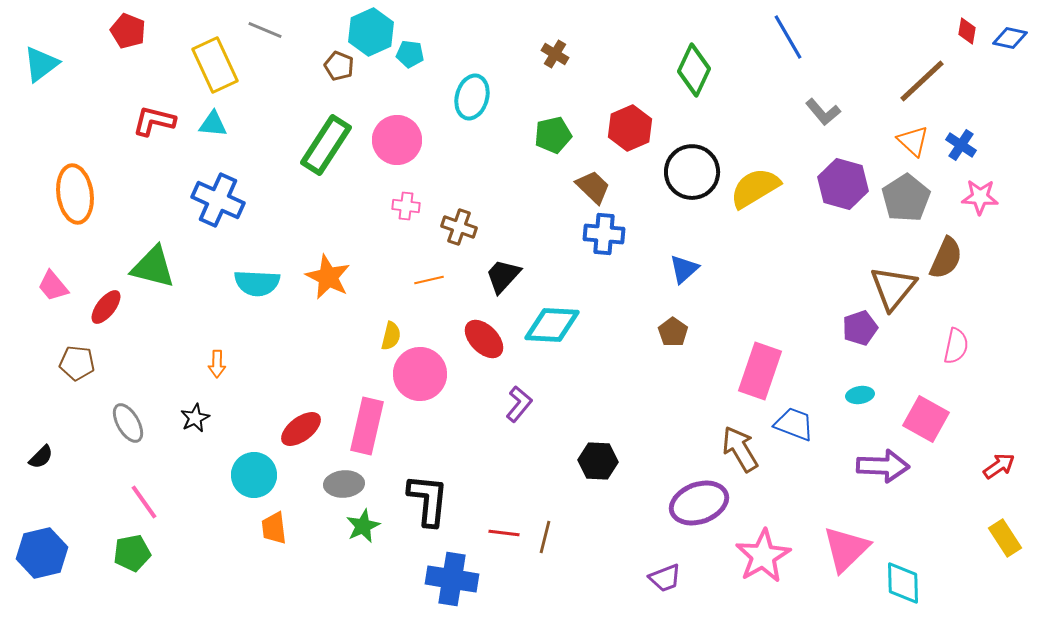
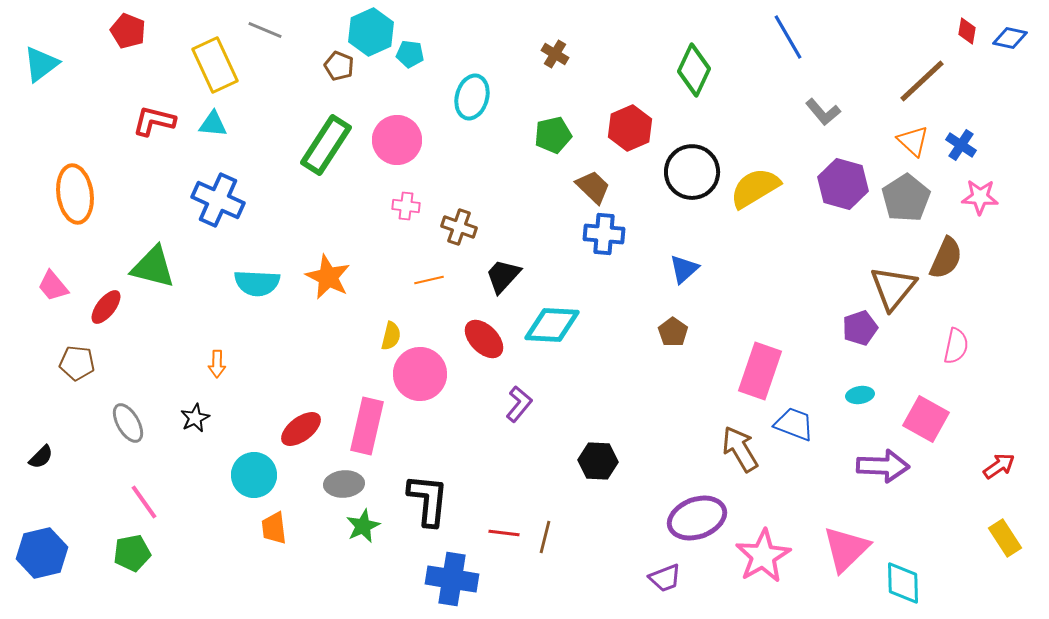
purple ellipse at (699, 503): moved 2 px left, 15 px down
